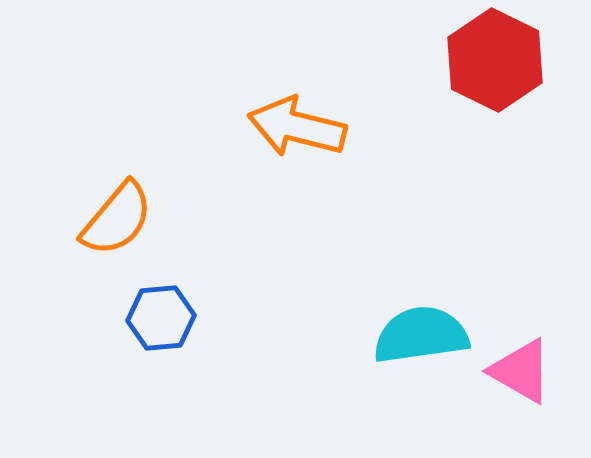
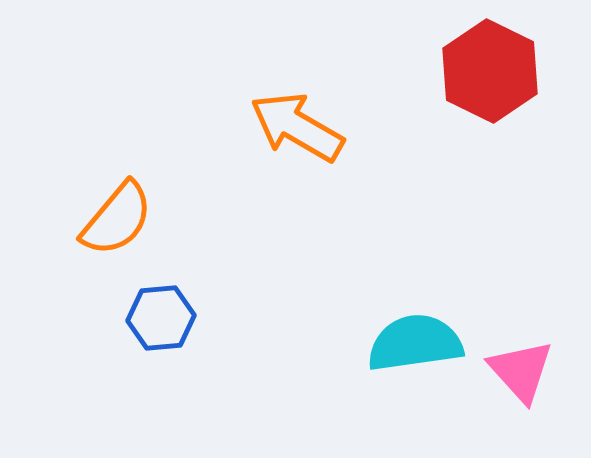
red hexagon: moved 5 px left, 11 px down
orange arrow: rotated 16 degrees clockwise
cyan semicircle: moved 6 px left, 8 px down
pink triangle: rotated 18 degrees clockwise
